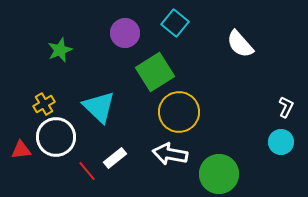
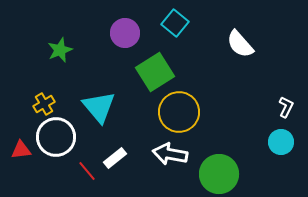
cyan triangle: rotated 6 degrees clockwise
